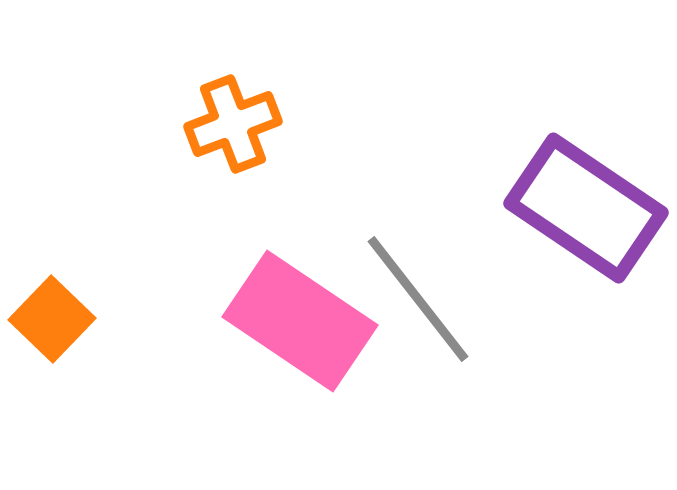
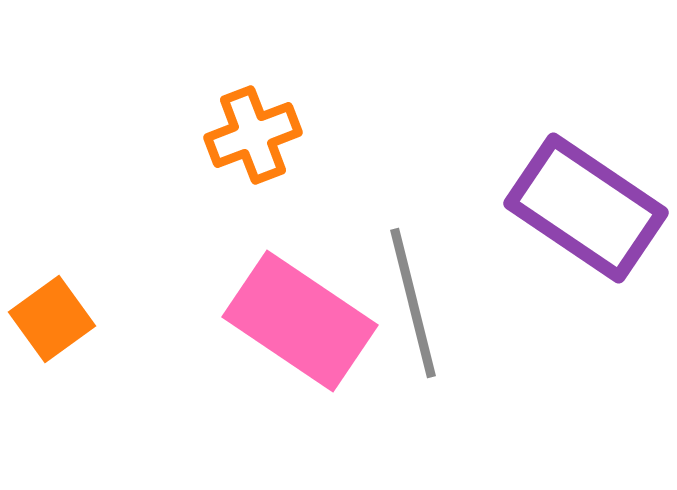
orange cross: moved 20 px right, 11 px down
gray line: moved 5 px left, 4 px down; rotated 24 degrees clockwise
orange square: rotated 10 degrees clockwise
